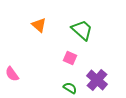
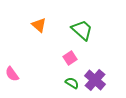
pink square: rotated 32 degrees clockwise
purple cross: moved 2 px left
green semicircle: moved 2 px right, 5 px up
